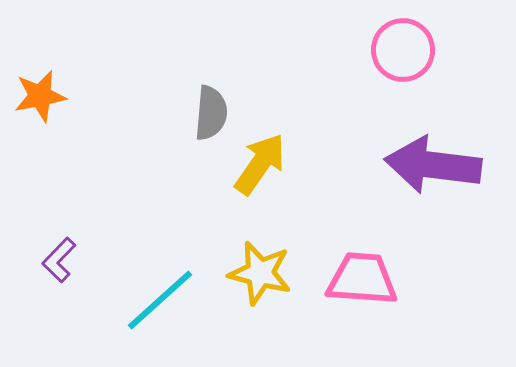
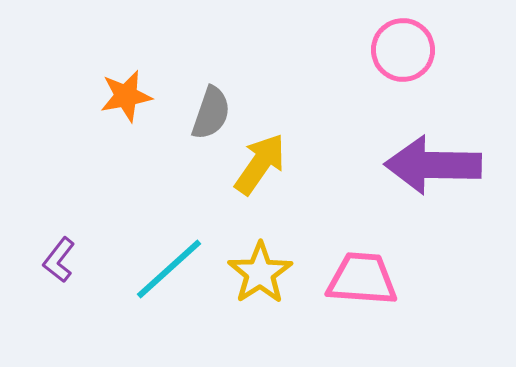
orange star: moved 86 px right
gray semicircle: rotated 14 degrees clockwise
purple arrow: rotated 6 degrees counterclockwise
purple L-shape: rotated 6 degrees counterclockwise
yellow star: rotated 24 degrees clockwise
cyan line: moved 9 px right, 31 px up
